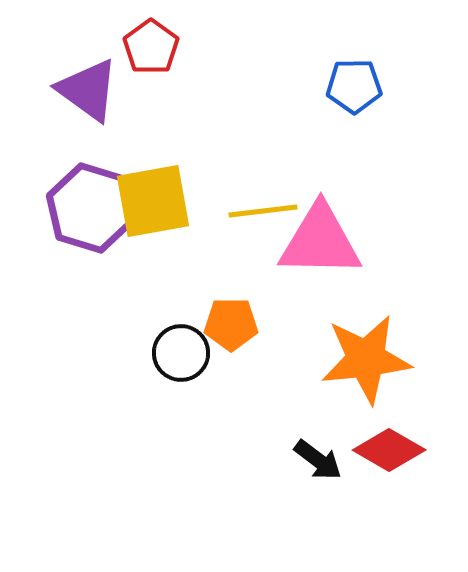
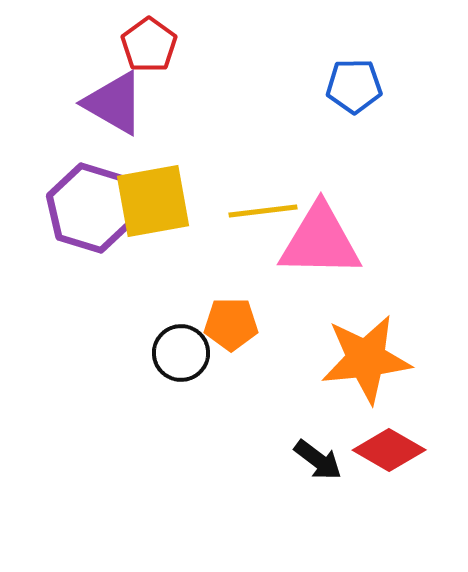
red pentagon: moved 2 px left, 2 px up
purple triangle: moved 26 px right, 13 px down; rotated 6 degrees counterclockwise
